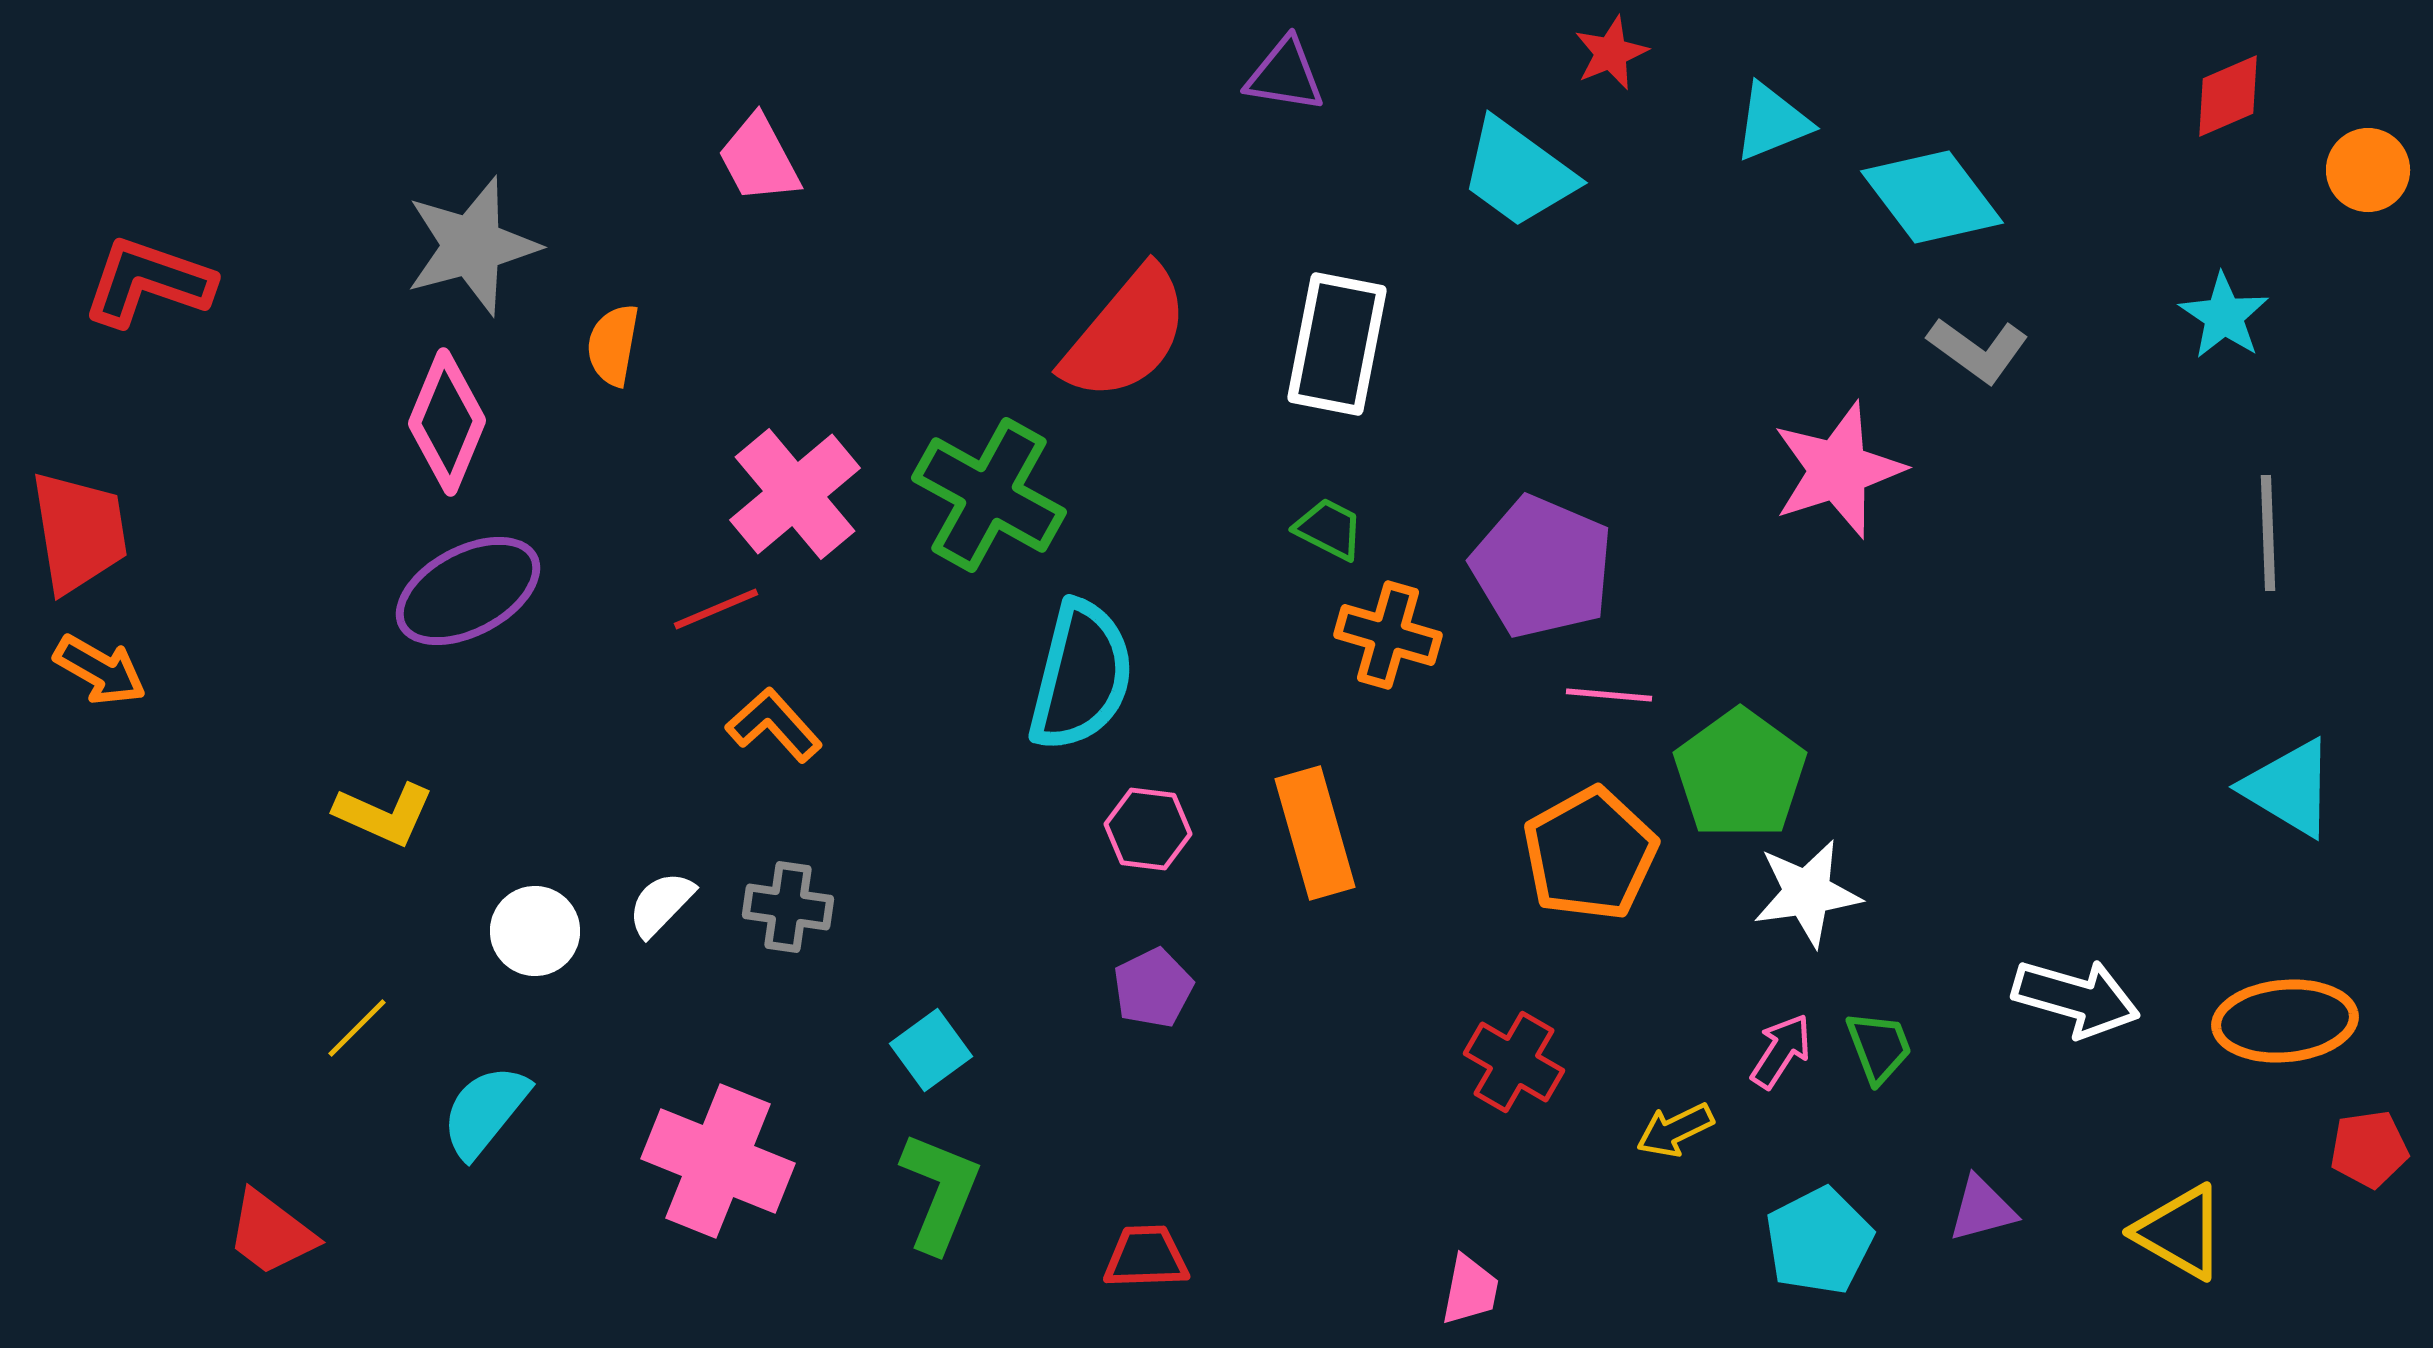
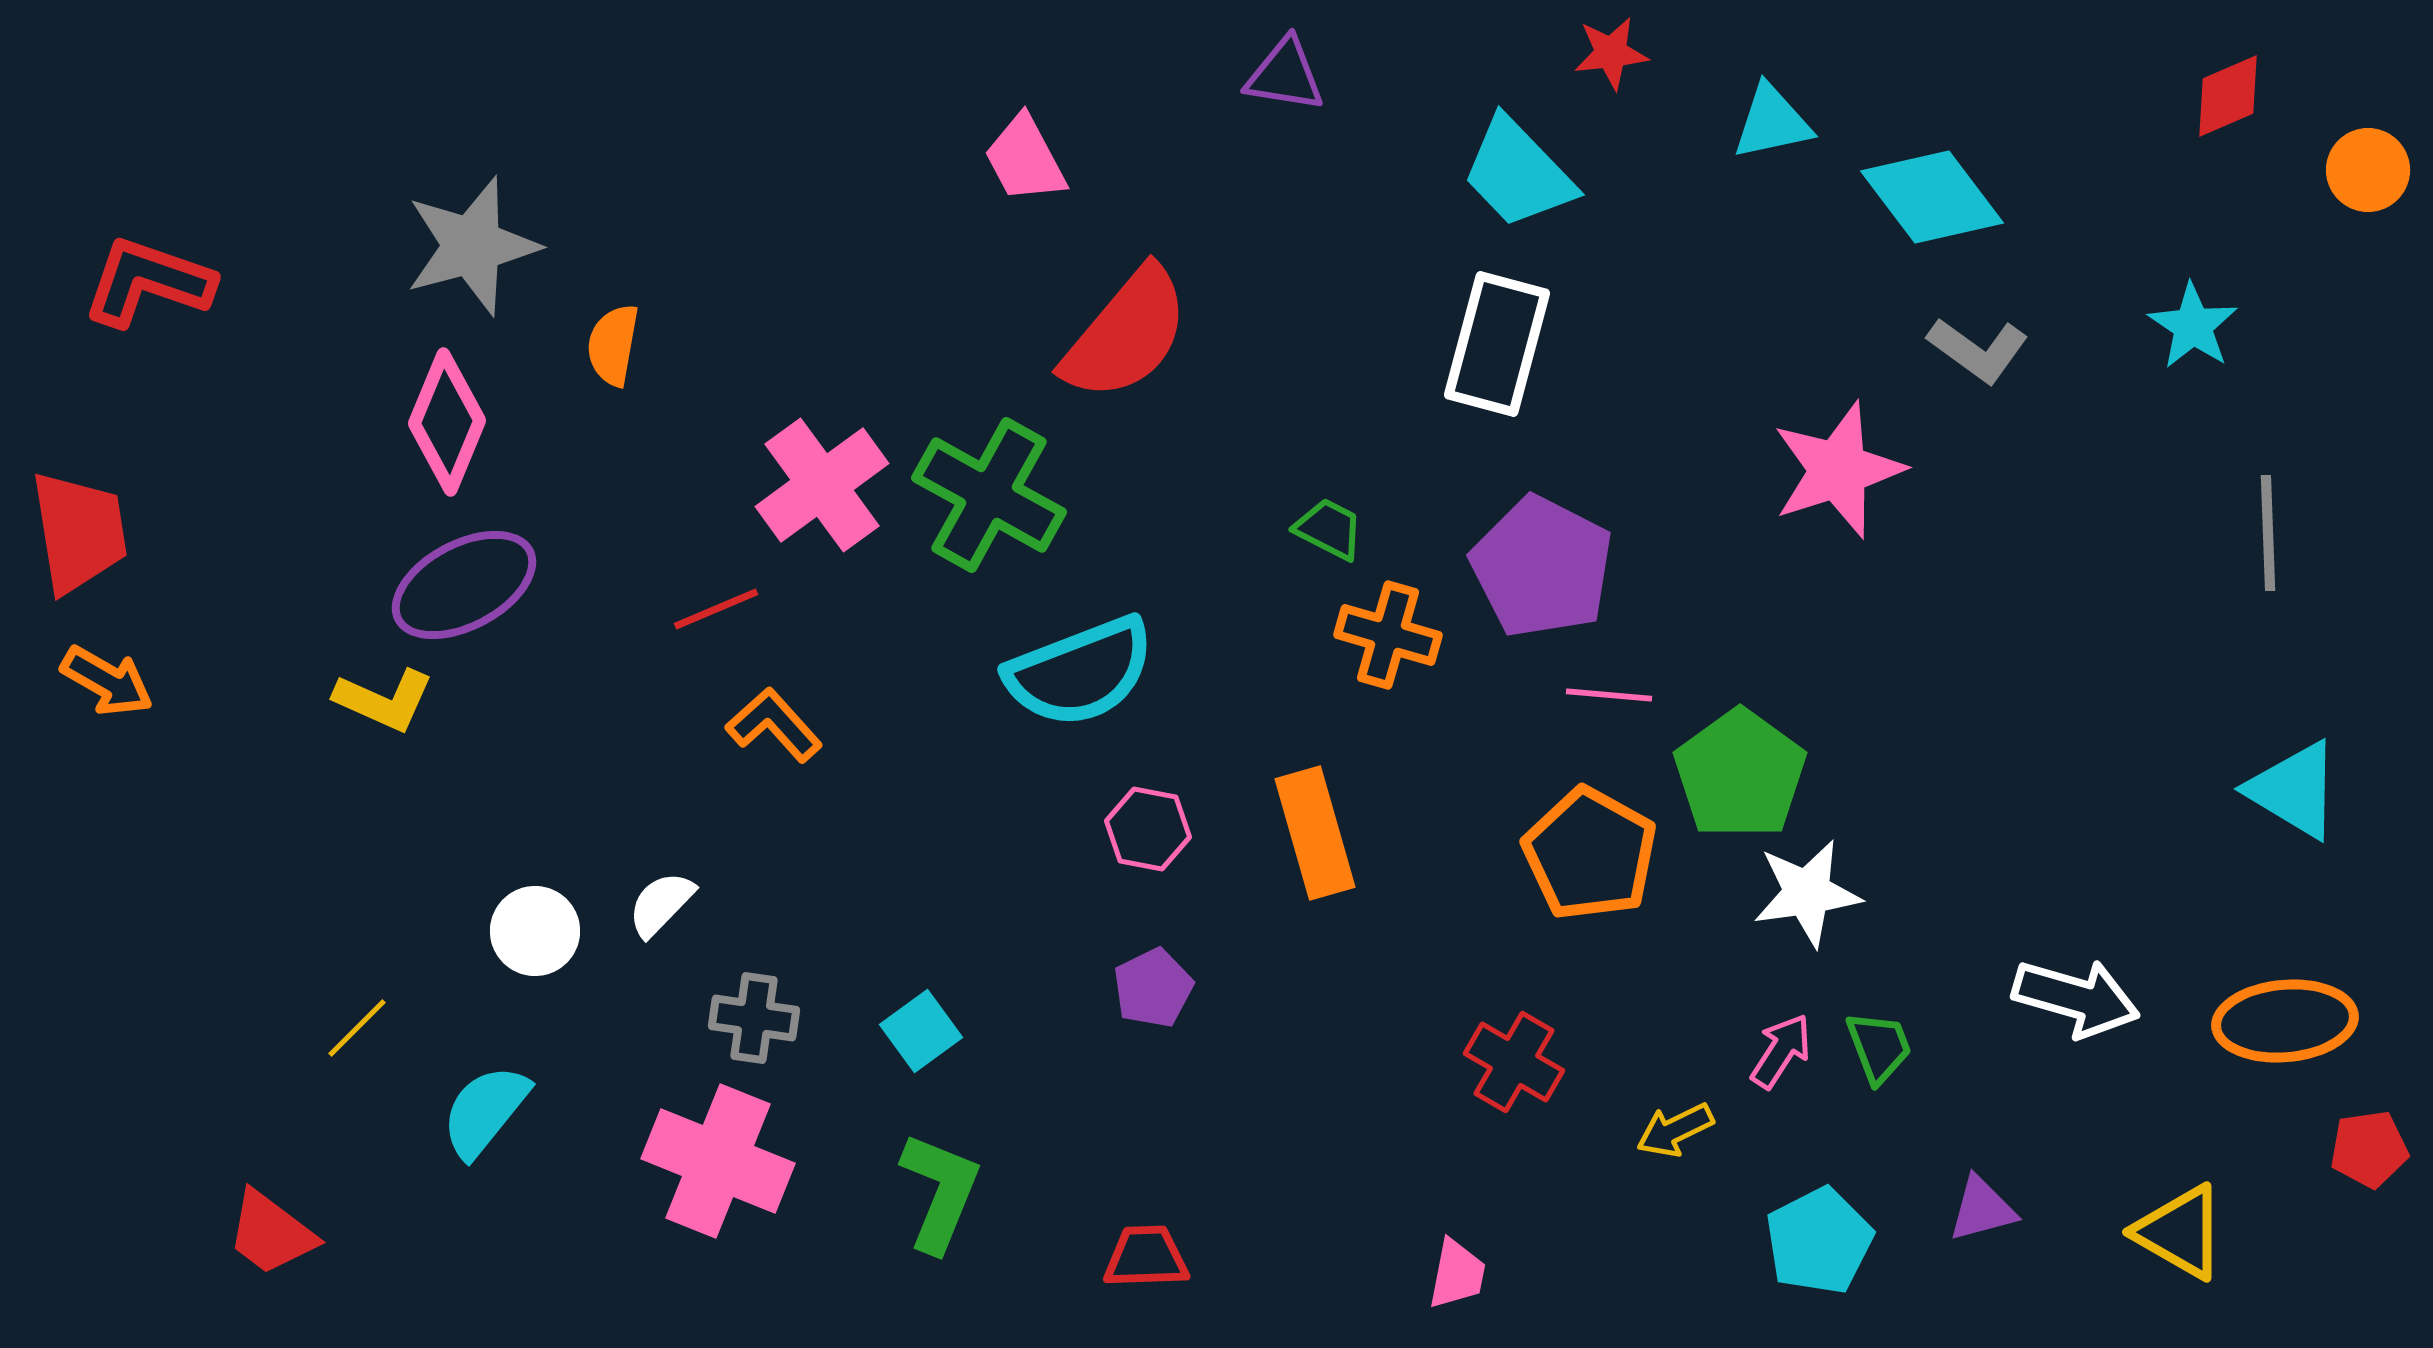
red star at (1611, 53): rotated 16 degrees clockwise
cyan triangle at (1772, 122): rotated 10 degrees clockwise
pink trapezoid at (759, 159): moved 266 px right
cyan trapezoid at (1518, 173): rotated 10 degrees clockwise
cyan star at (2224, 316): moved 31 px left, 10 px down
white rectangle at (1337, 344): moved 160 px right; rotated 4 degrees clockwise
pink cross at (795, 494): moved 27 px right, 9 px up; rotated 4 degrees clockwise
purple pentagon at (1542, 567): rotated 4 degrees clockwise
purple ellipse at (468, 591): moved 4 px left, 6 px up
orange arrow at (100, 670): moved 7 px right, 11 px down
cyan semicircle at (1081, 676): moved 1 px left, 4 px up; rotated 55 degrees clockwise
cyan triangle at (2289, 788): moved 5 px right, 2 px down
yellow L-shape at (384, 814): moved 114 px up
pink hexagon at (1148, 829): rotated 4 degrees clockwise
orange pentagon at (1590, 854): rotated 14 degrees counterclockwise
gray cross at (788, 907): moved 34 px left, 111 px down
cyan square at (931, 1050): moved 10 px left, 19 px up
pink trapezoid at (1470, 1290): moved 13 px left, 16 px up
